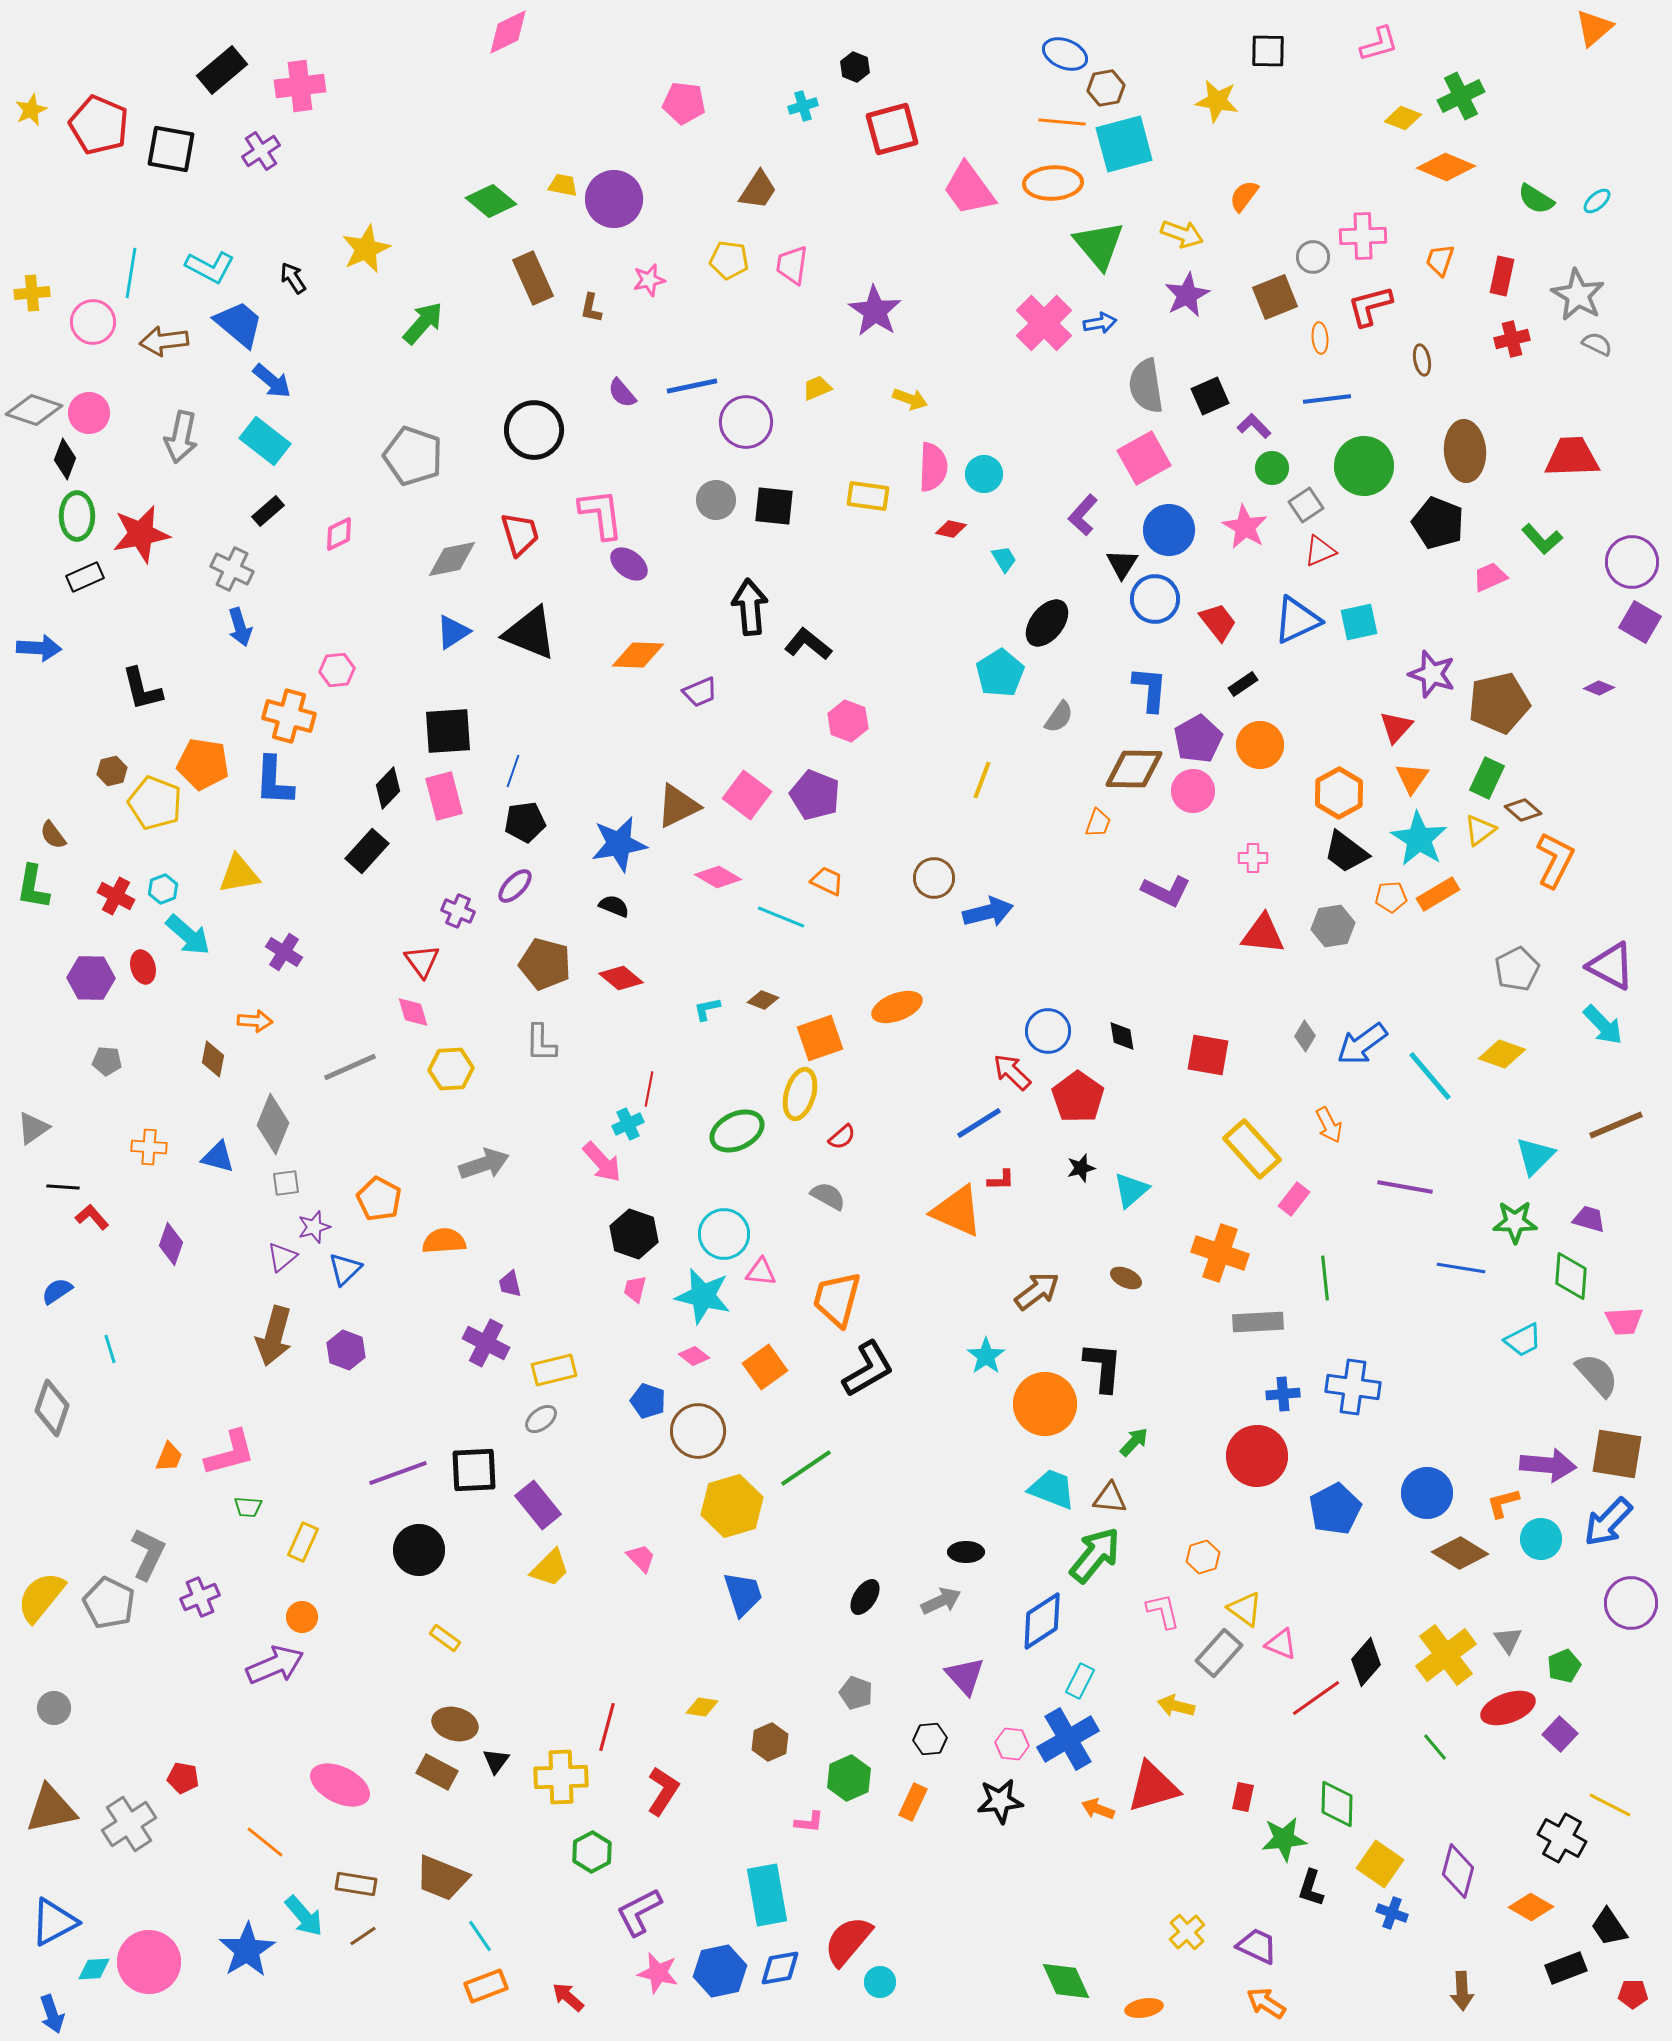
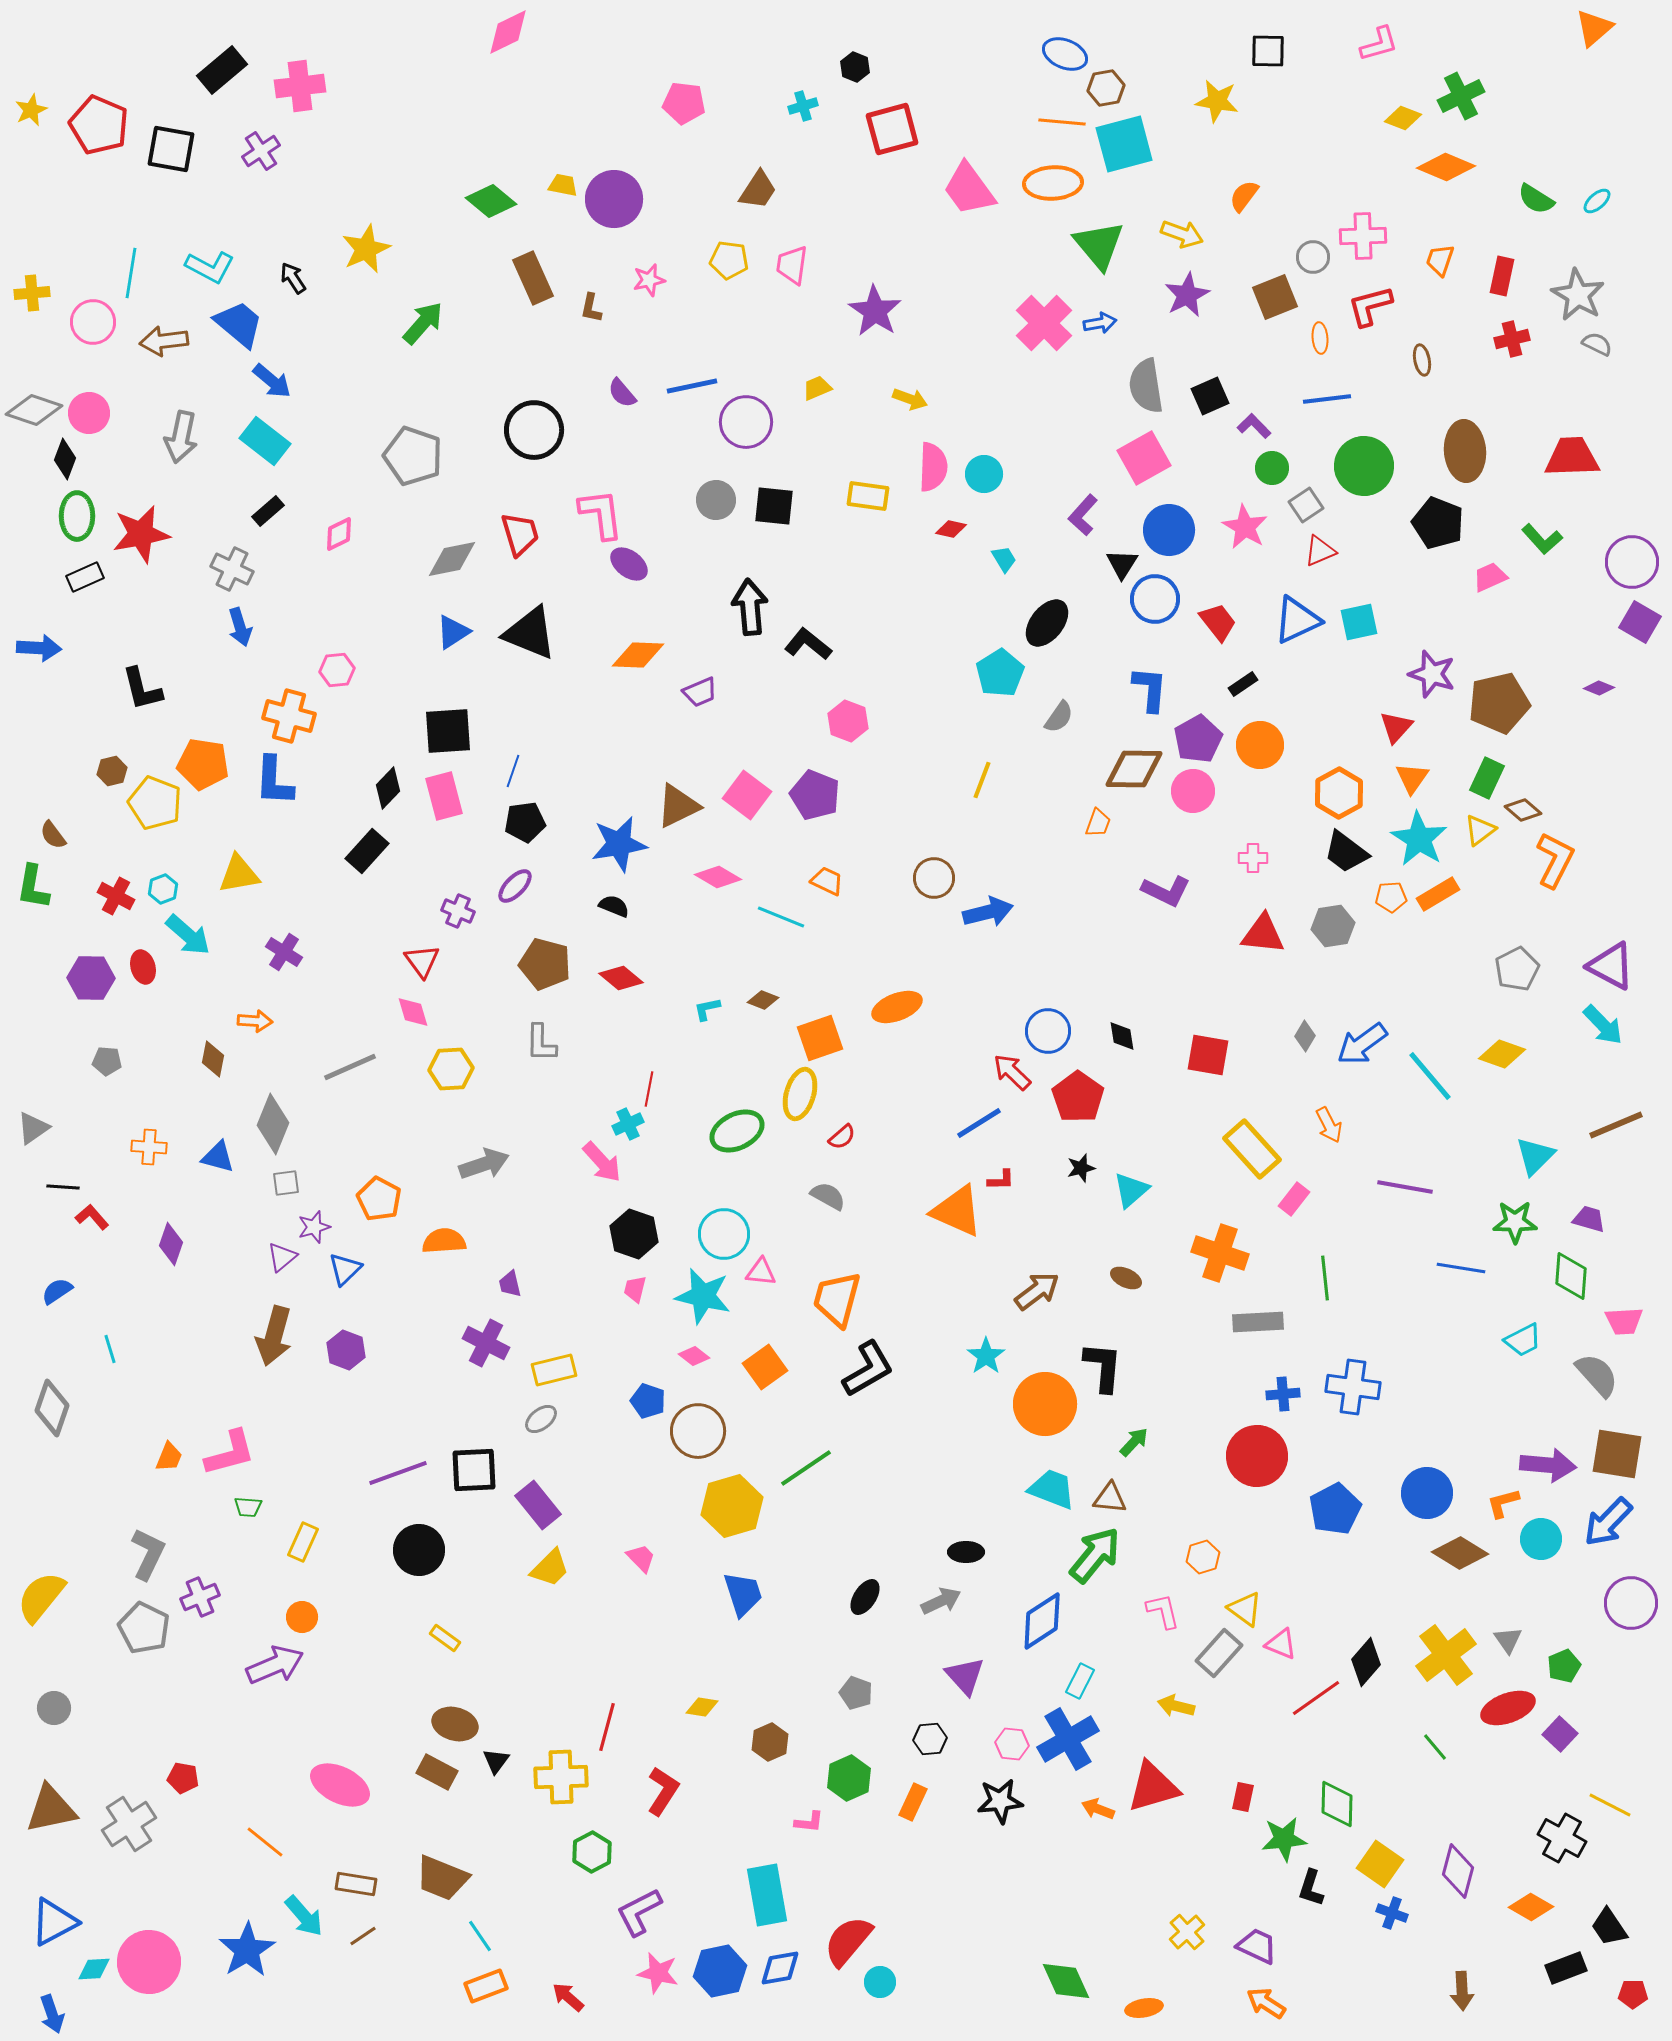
gray pentagon at (109, 1603): moved 35 px right, 25 px down
